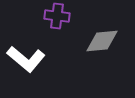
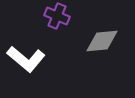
purple cross: rotated 15 degrees clockwise
